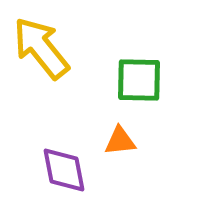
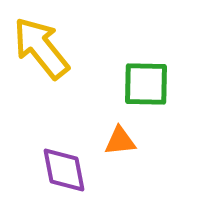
green square: moved 7 px right, 4 px down
